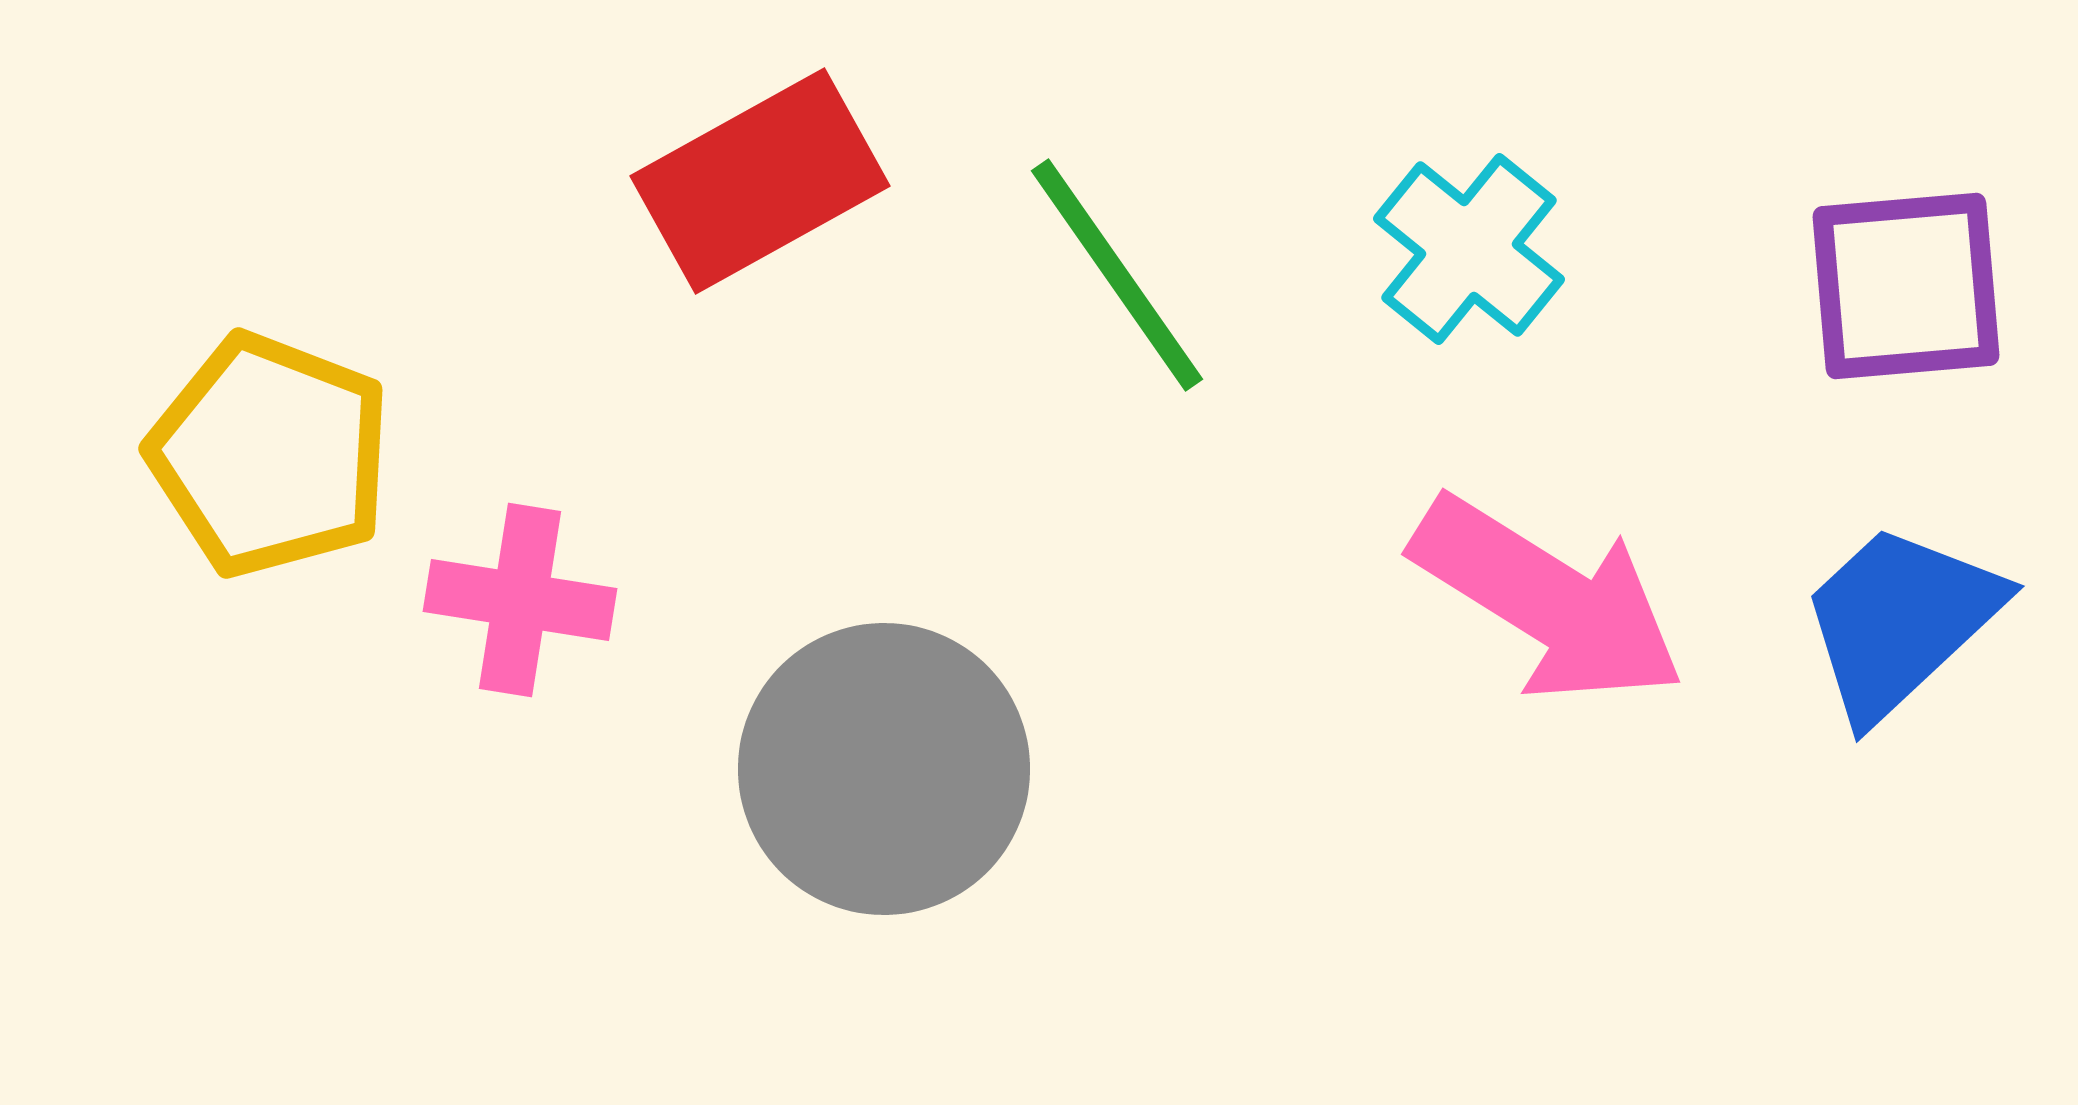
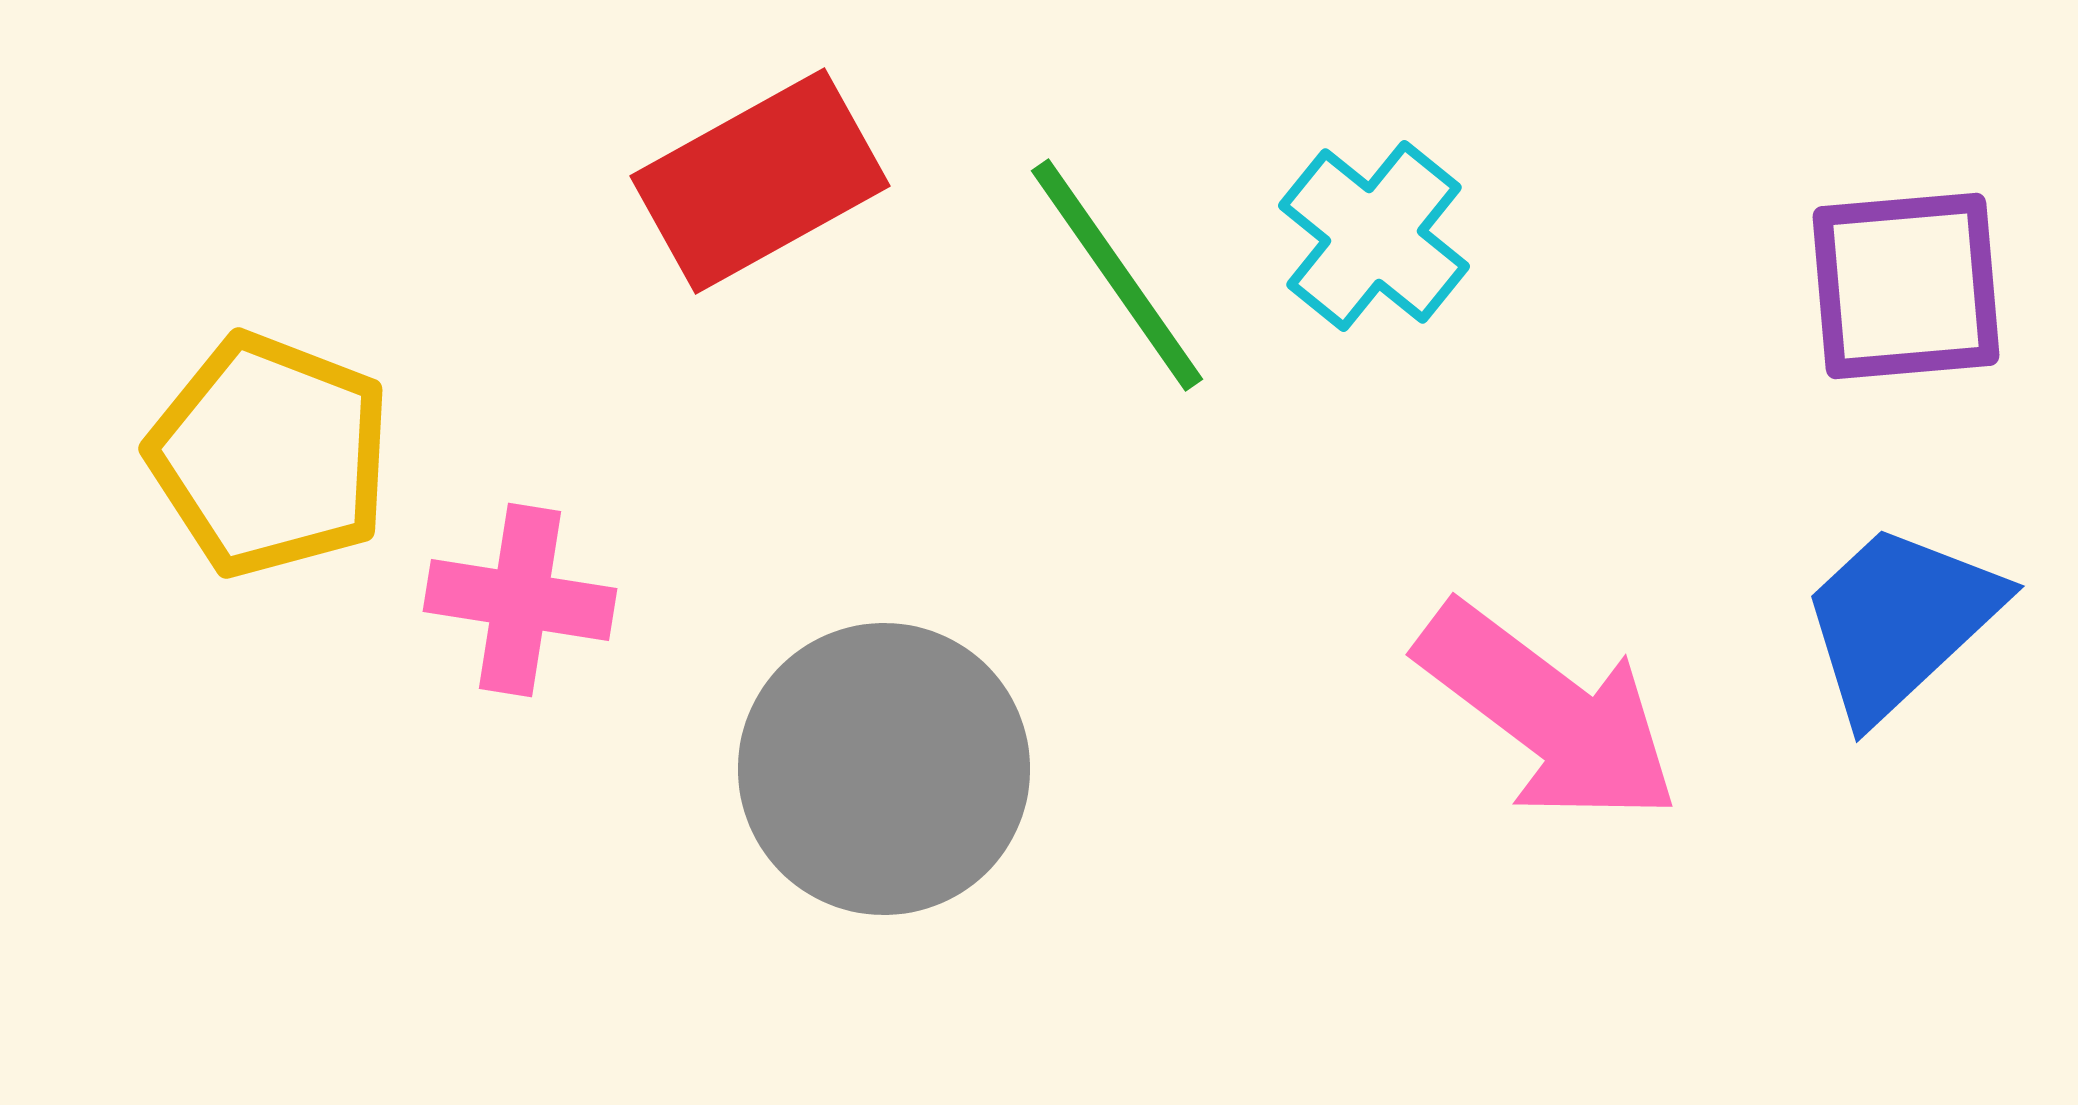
cyan cross: moved 95 px left, 13 px up
pink arrow: moved 113 px down; rotated 5 degrees clockwise
